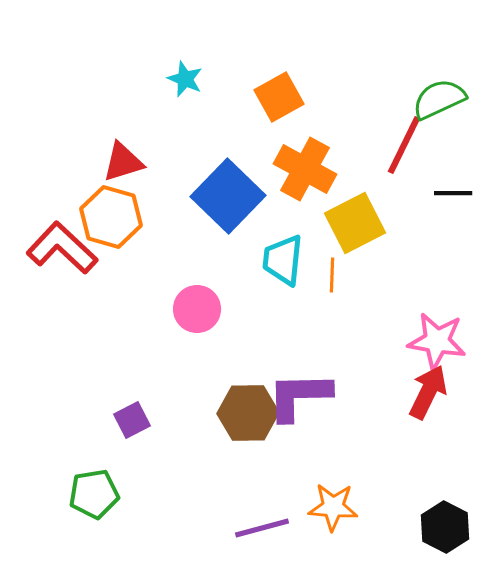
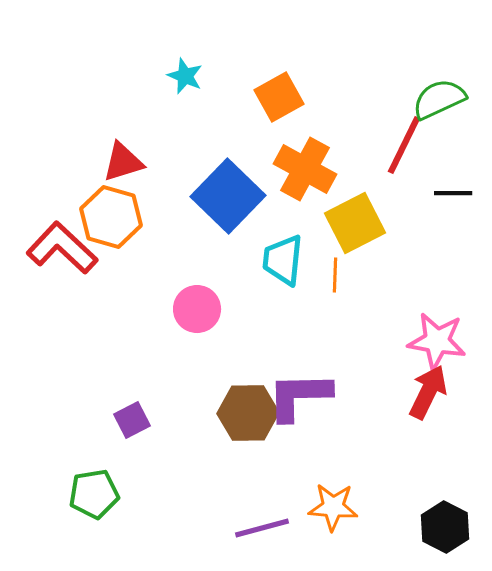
cyan star: moved 3 px up
orange line: moved 3 px right
